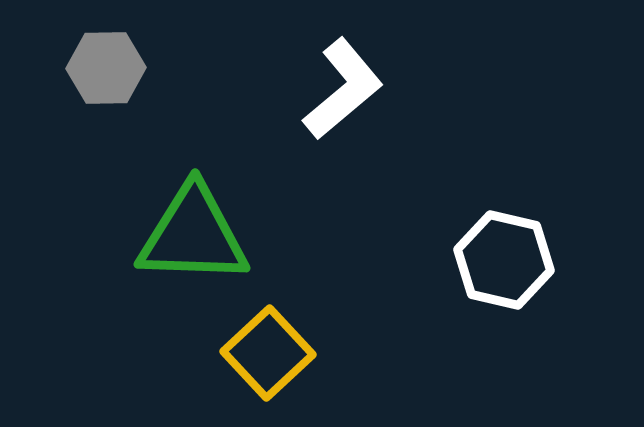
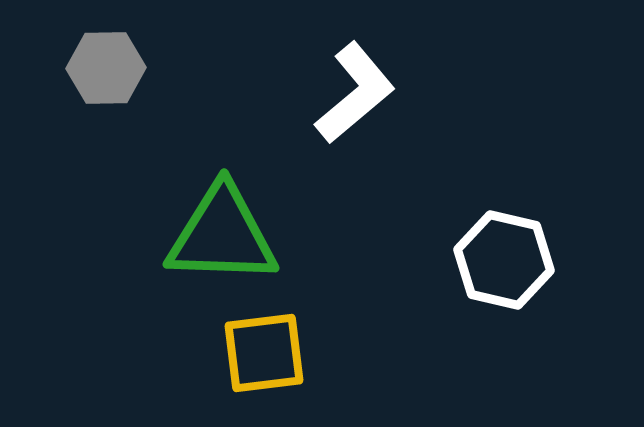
white L-shape: moved 12 px right, 4 px down
green triangle: moved 29 px right
yellow square: moved 4 px left; rotated 36 degrees clockwise
